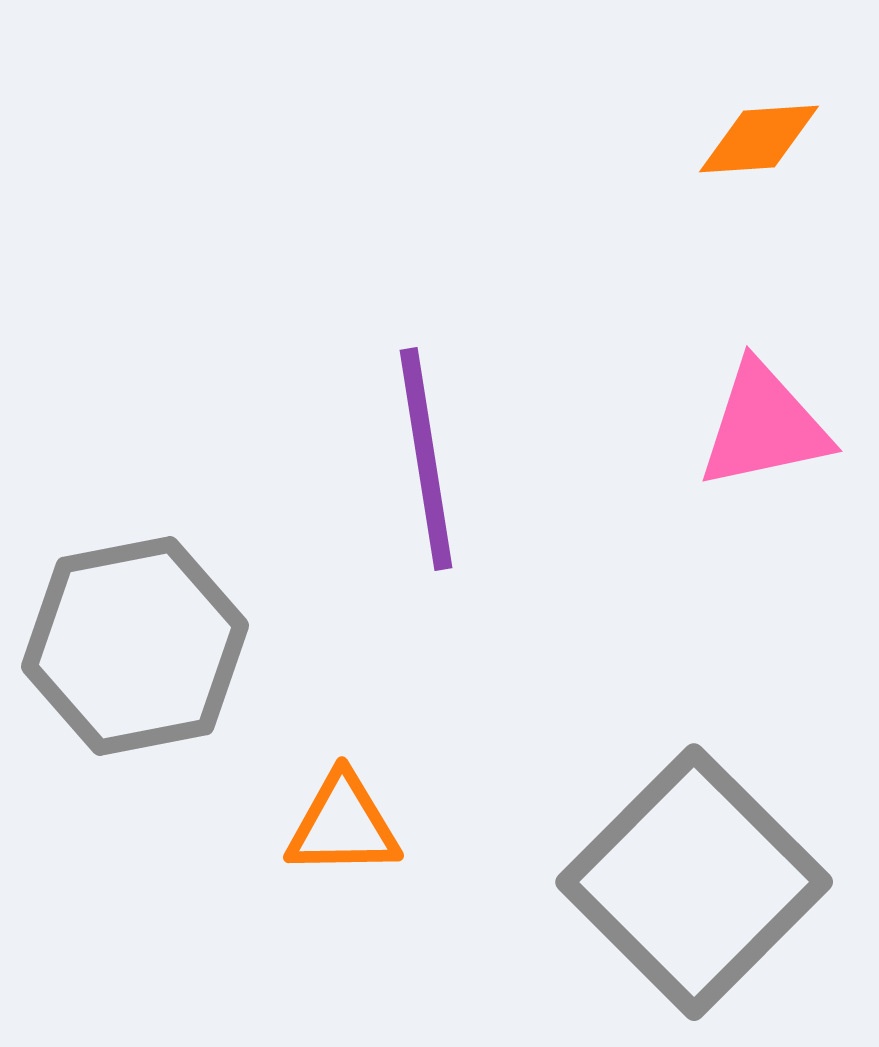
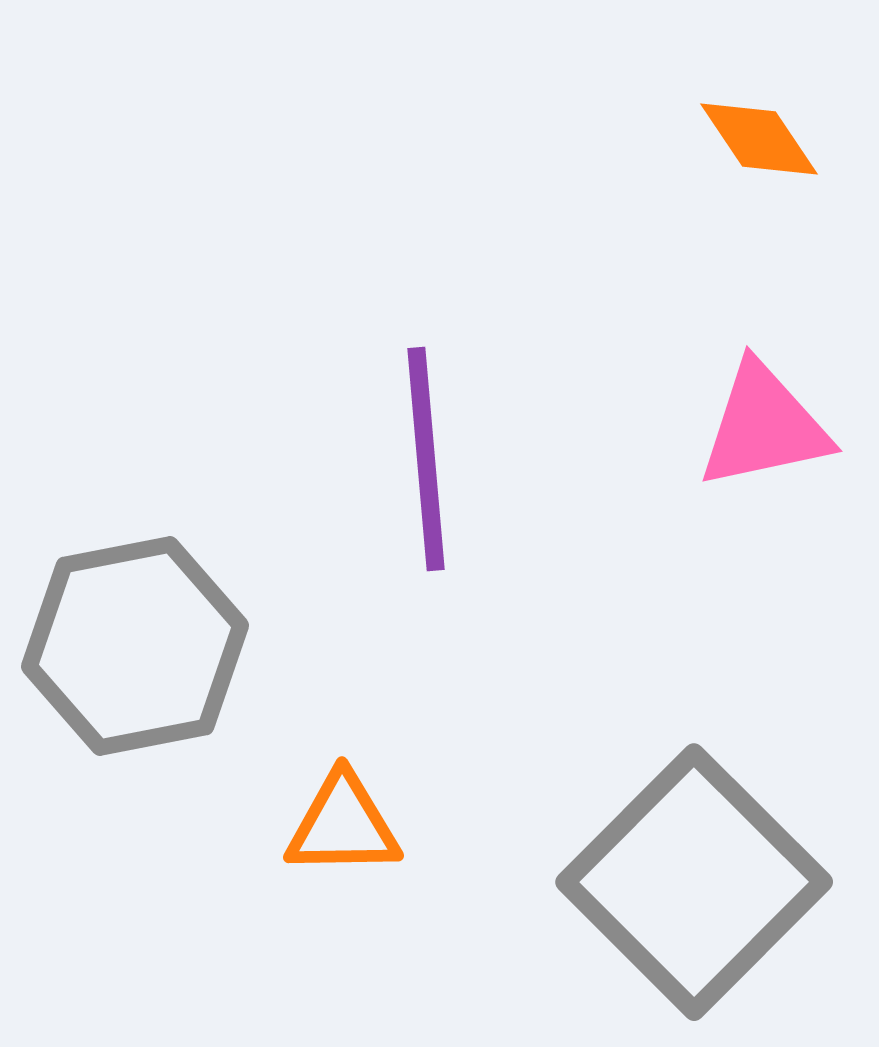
orange diamond: rotated 60 degrees clockwise
purple line: rotated 4 degrees clockwise
